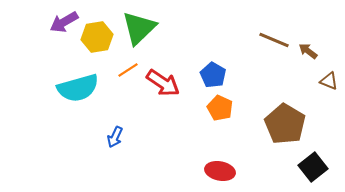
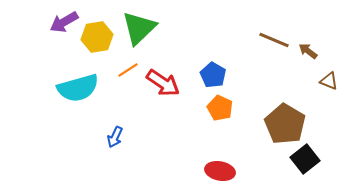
black square: moved 8 px left, 8 px up
